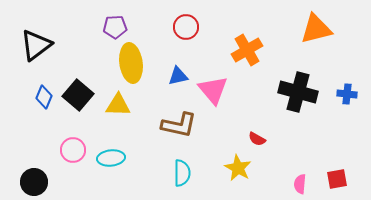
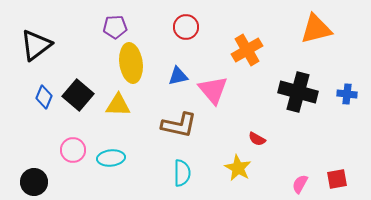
pink semicircle: rotated 24 degrees clockwise
